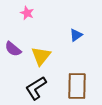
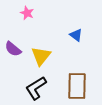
blue triangle: rotated 48 degrees counterclockwise
